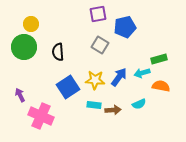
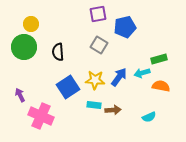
gray square: moved 1 px left
cyan semicircle: moved 10 px right, 13 px down
